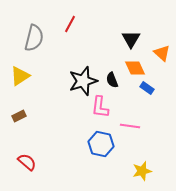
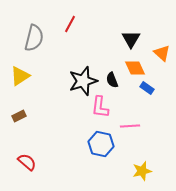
pink line: rotated 12 degrees counterclockwise
